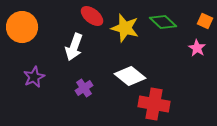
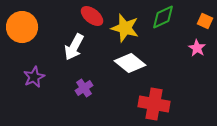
green diamond: moved 5 px up; rotated 68 degrees counterclockwise
white arrow: rotated 8 degrees clockwise
white diamond: moved 13 px up
